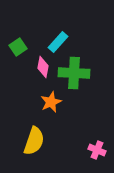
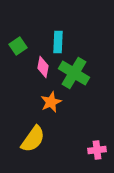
cyan rectangle: rotated 40 degrees counterclockwise
green square: moved 1 px up
green cross: rotated 28 degrees clockwise
yellow semicircle: moved 1 px left, 2 px up; rotated 16 degrees clockwise
pink cross: rotated 30 degrees counterclockwise
